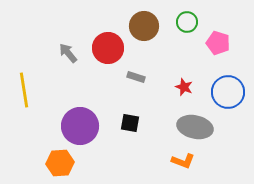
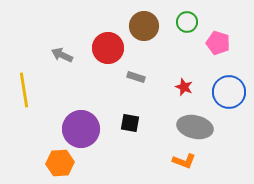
gray arrow: moved 6 px left, 2 px down; rotated 25 degrees counterclockwise
blue circle: moved 1 px right
purple circle: moved 1 px right, 3 px down
orange L-shape: moved 1 px right
